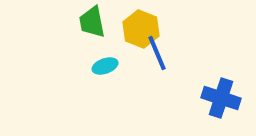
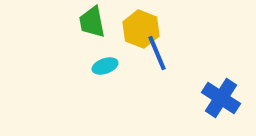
blue cross: rotated 15 degrees clockwise
